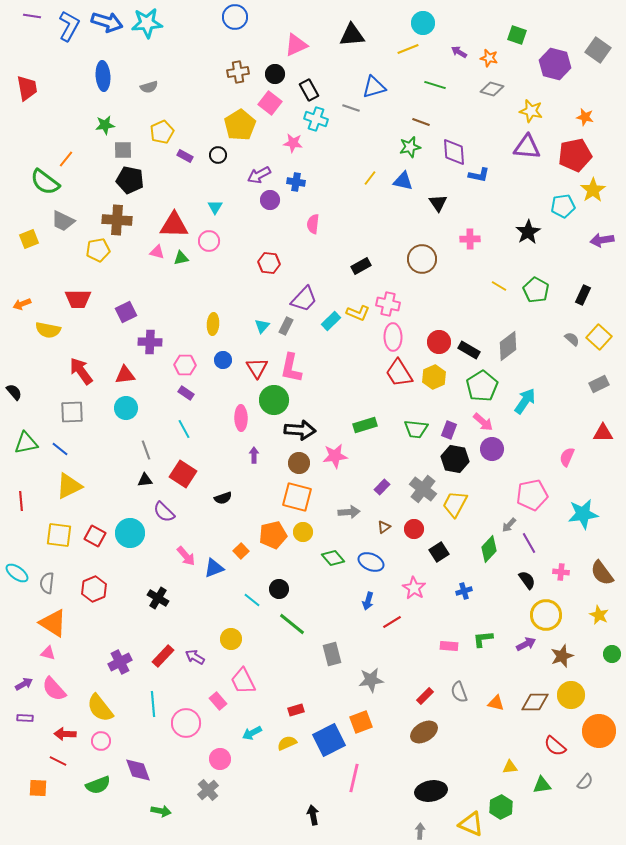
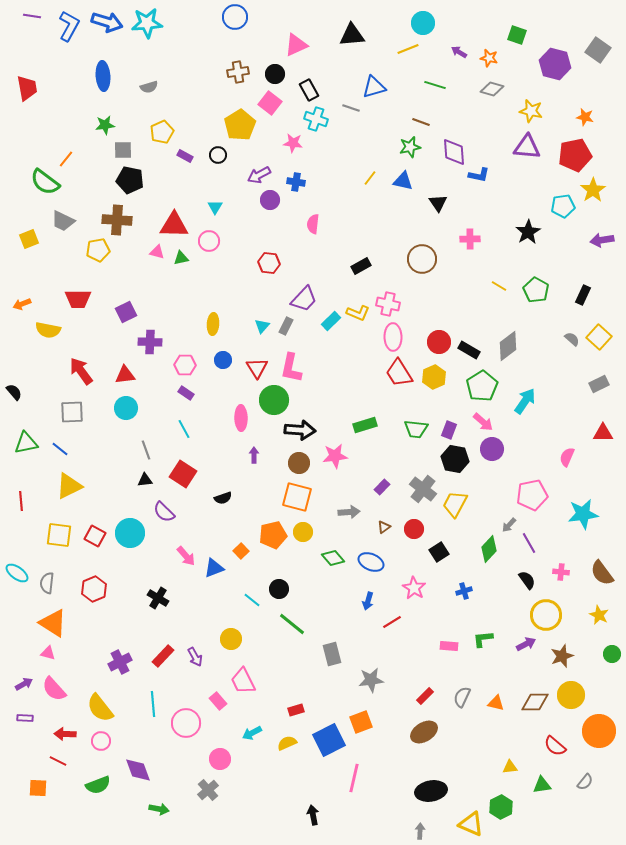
purple arrow at (195, 657): rotated 150 degrees counterclockwise
gray semicircle at (459, 692): moved 3 px right, 5 px down; rotated 45 degrees clockwise
green arrow at (161, 811): moved 2 px left, 2 px up
